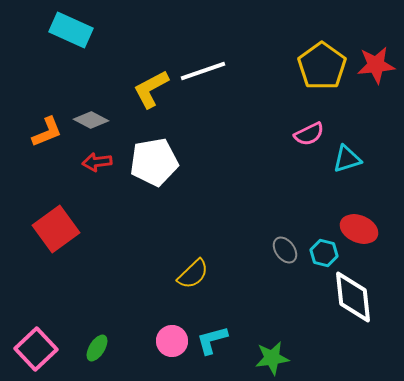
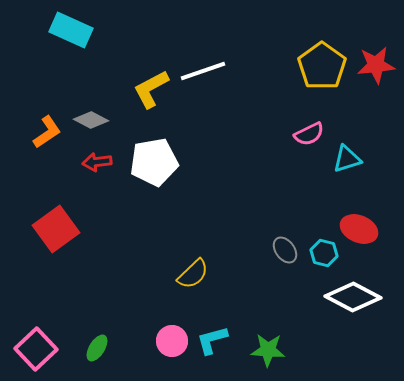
orange L-shape: rotated 12 degrees counterclockwise
white diamond: rotated 56 degrees counterclockwise
green star: moved 4 px left, 8 px up; rotated 12 degrees clockwise
